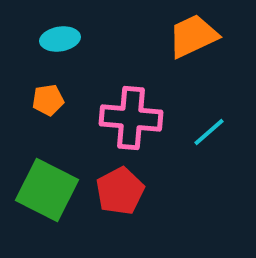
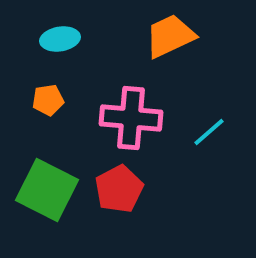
orange trapezoid: moved 23 px left
red pentagon: moved 1 px left, 2 px up
